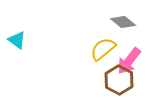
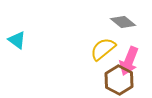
pink arrow: rotated 16 degrees counterclockwise
